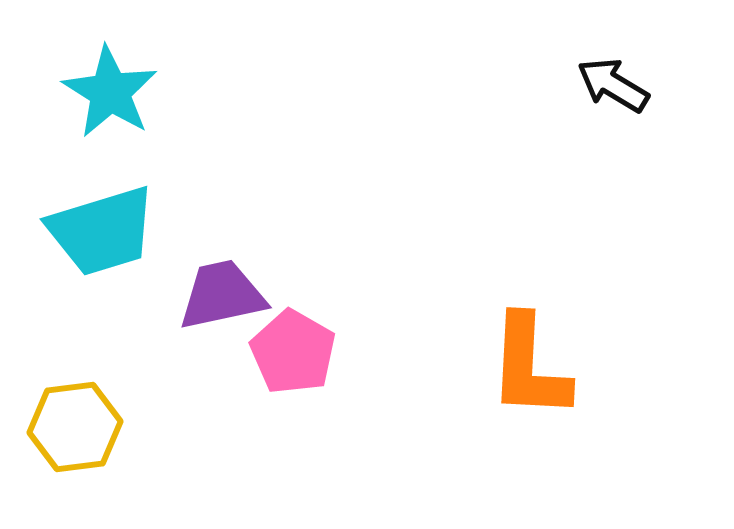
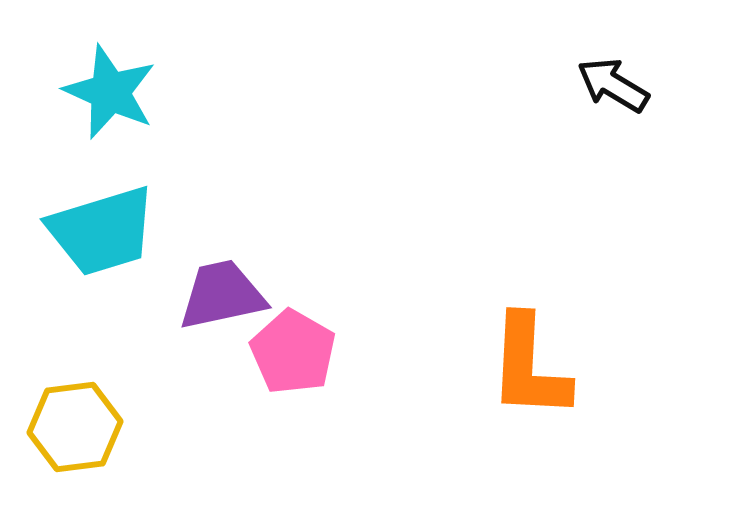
cyan star: rotated 8 degrees counterclockwise
